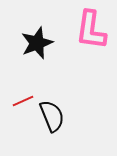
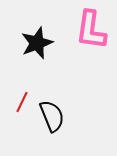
red line: moved 1 px left, 1 px down; rotated 40 degrees counterclockwise
